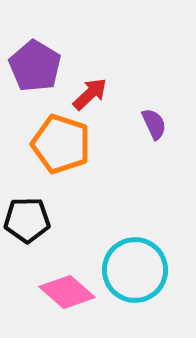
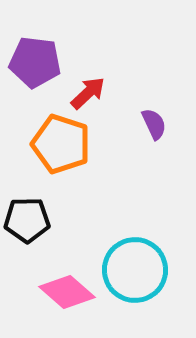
purple pentagon: moved 4 px up; rotated 24 degrees counterclockwise
red arrow: moved 2 px left, 1 px up
